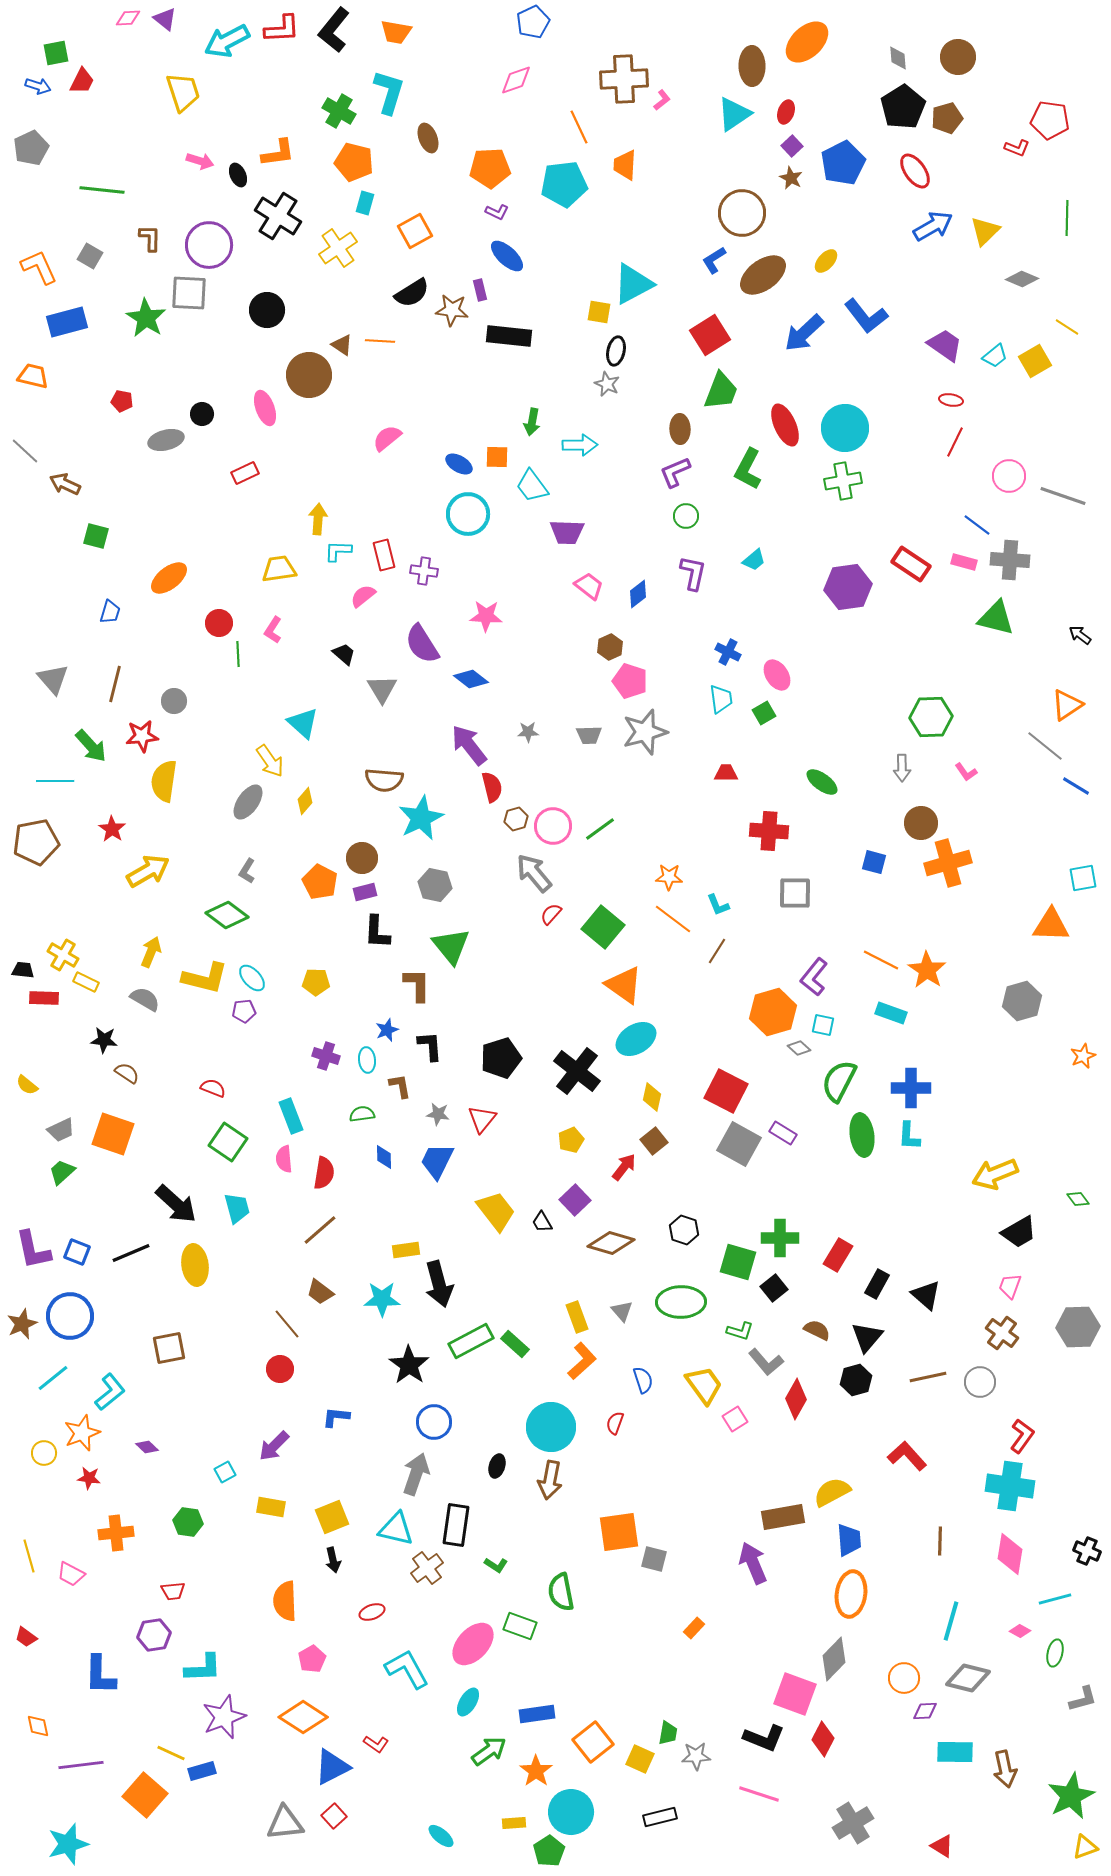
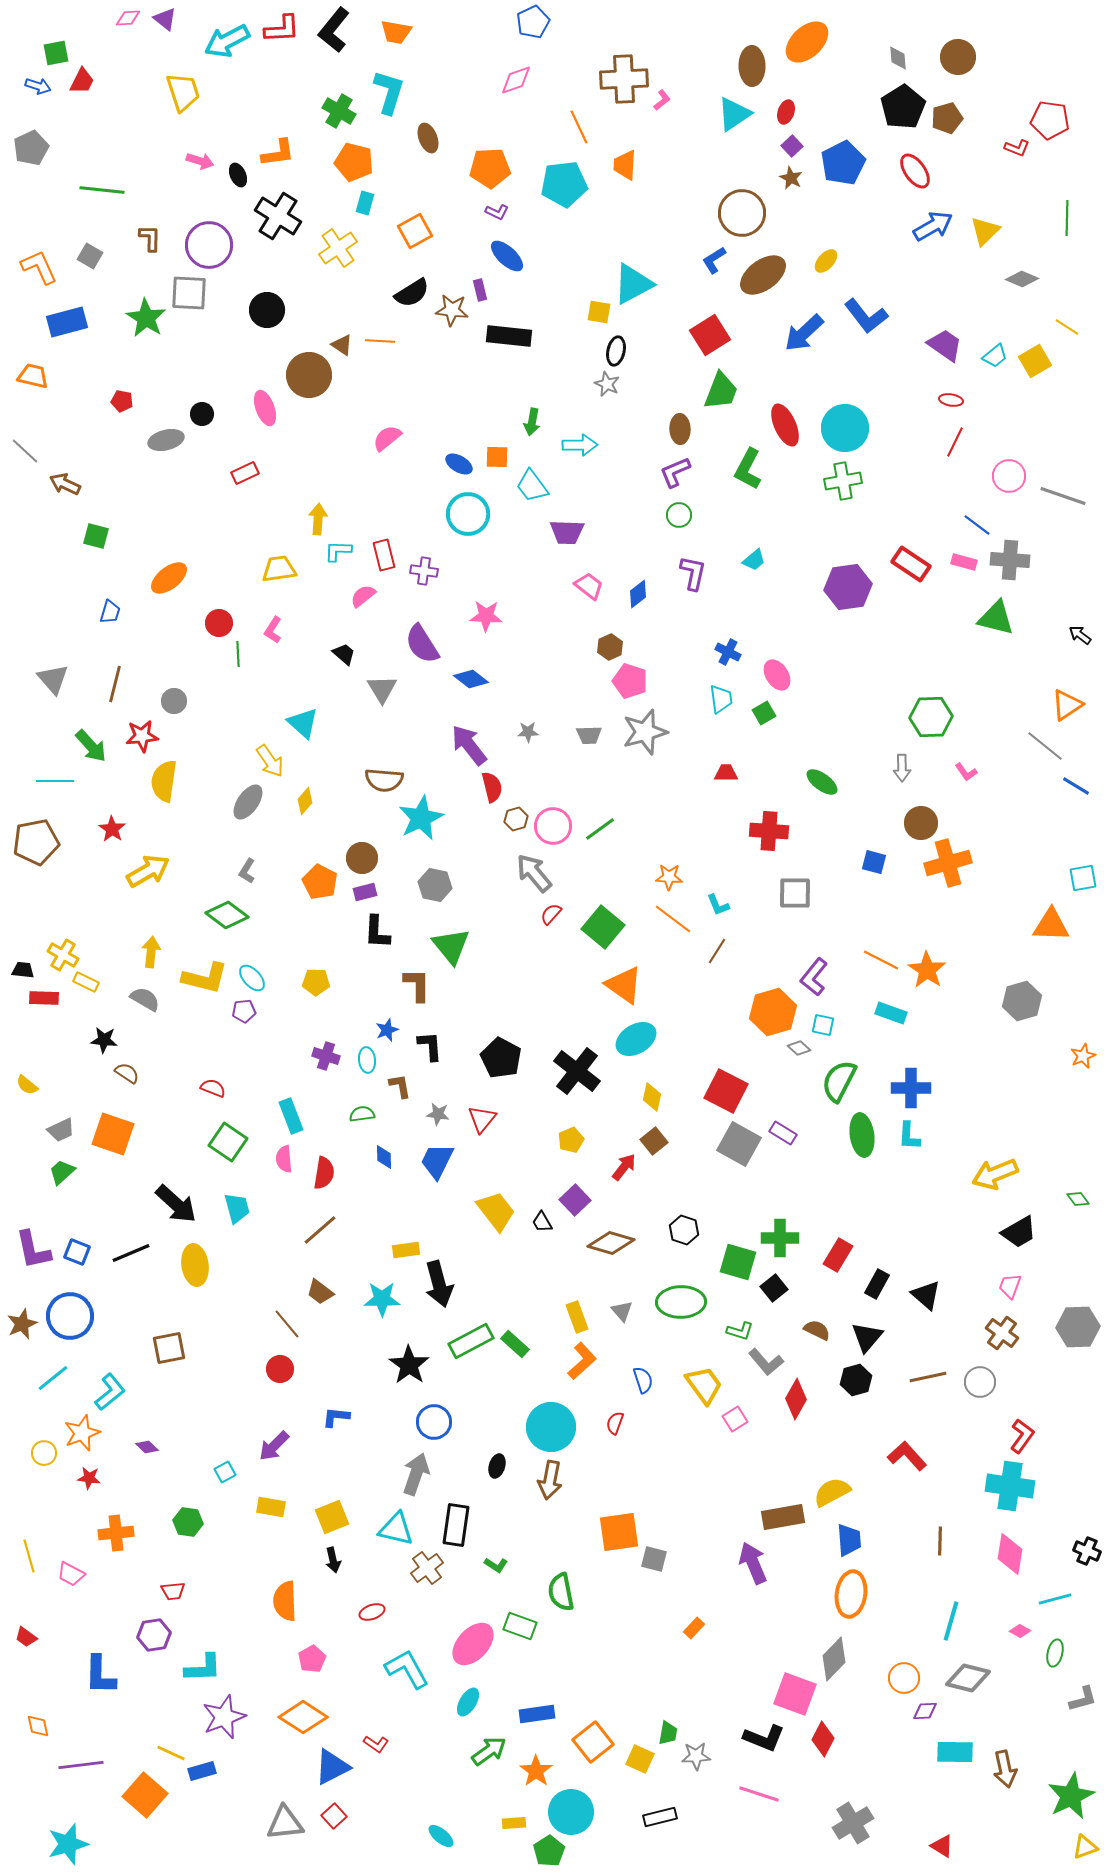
green circle at (686, 516): moved 7 px left, 1 px up
yellow arrow at (151, 952): rotated 16 degrees counterclockwise
black pentagon at (501, 1058): rotated 27 degrees counterclockwise
